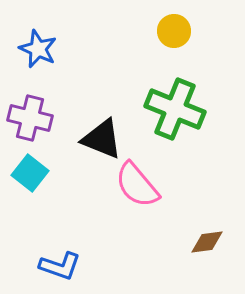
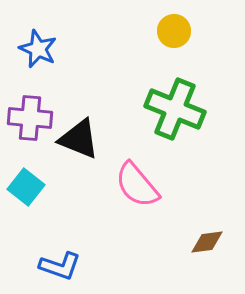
purple cross: rotated 9 degrees counterclockwise
black triangle: moved 23 px left
cyan square: moved 4 px left, 14 px down
